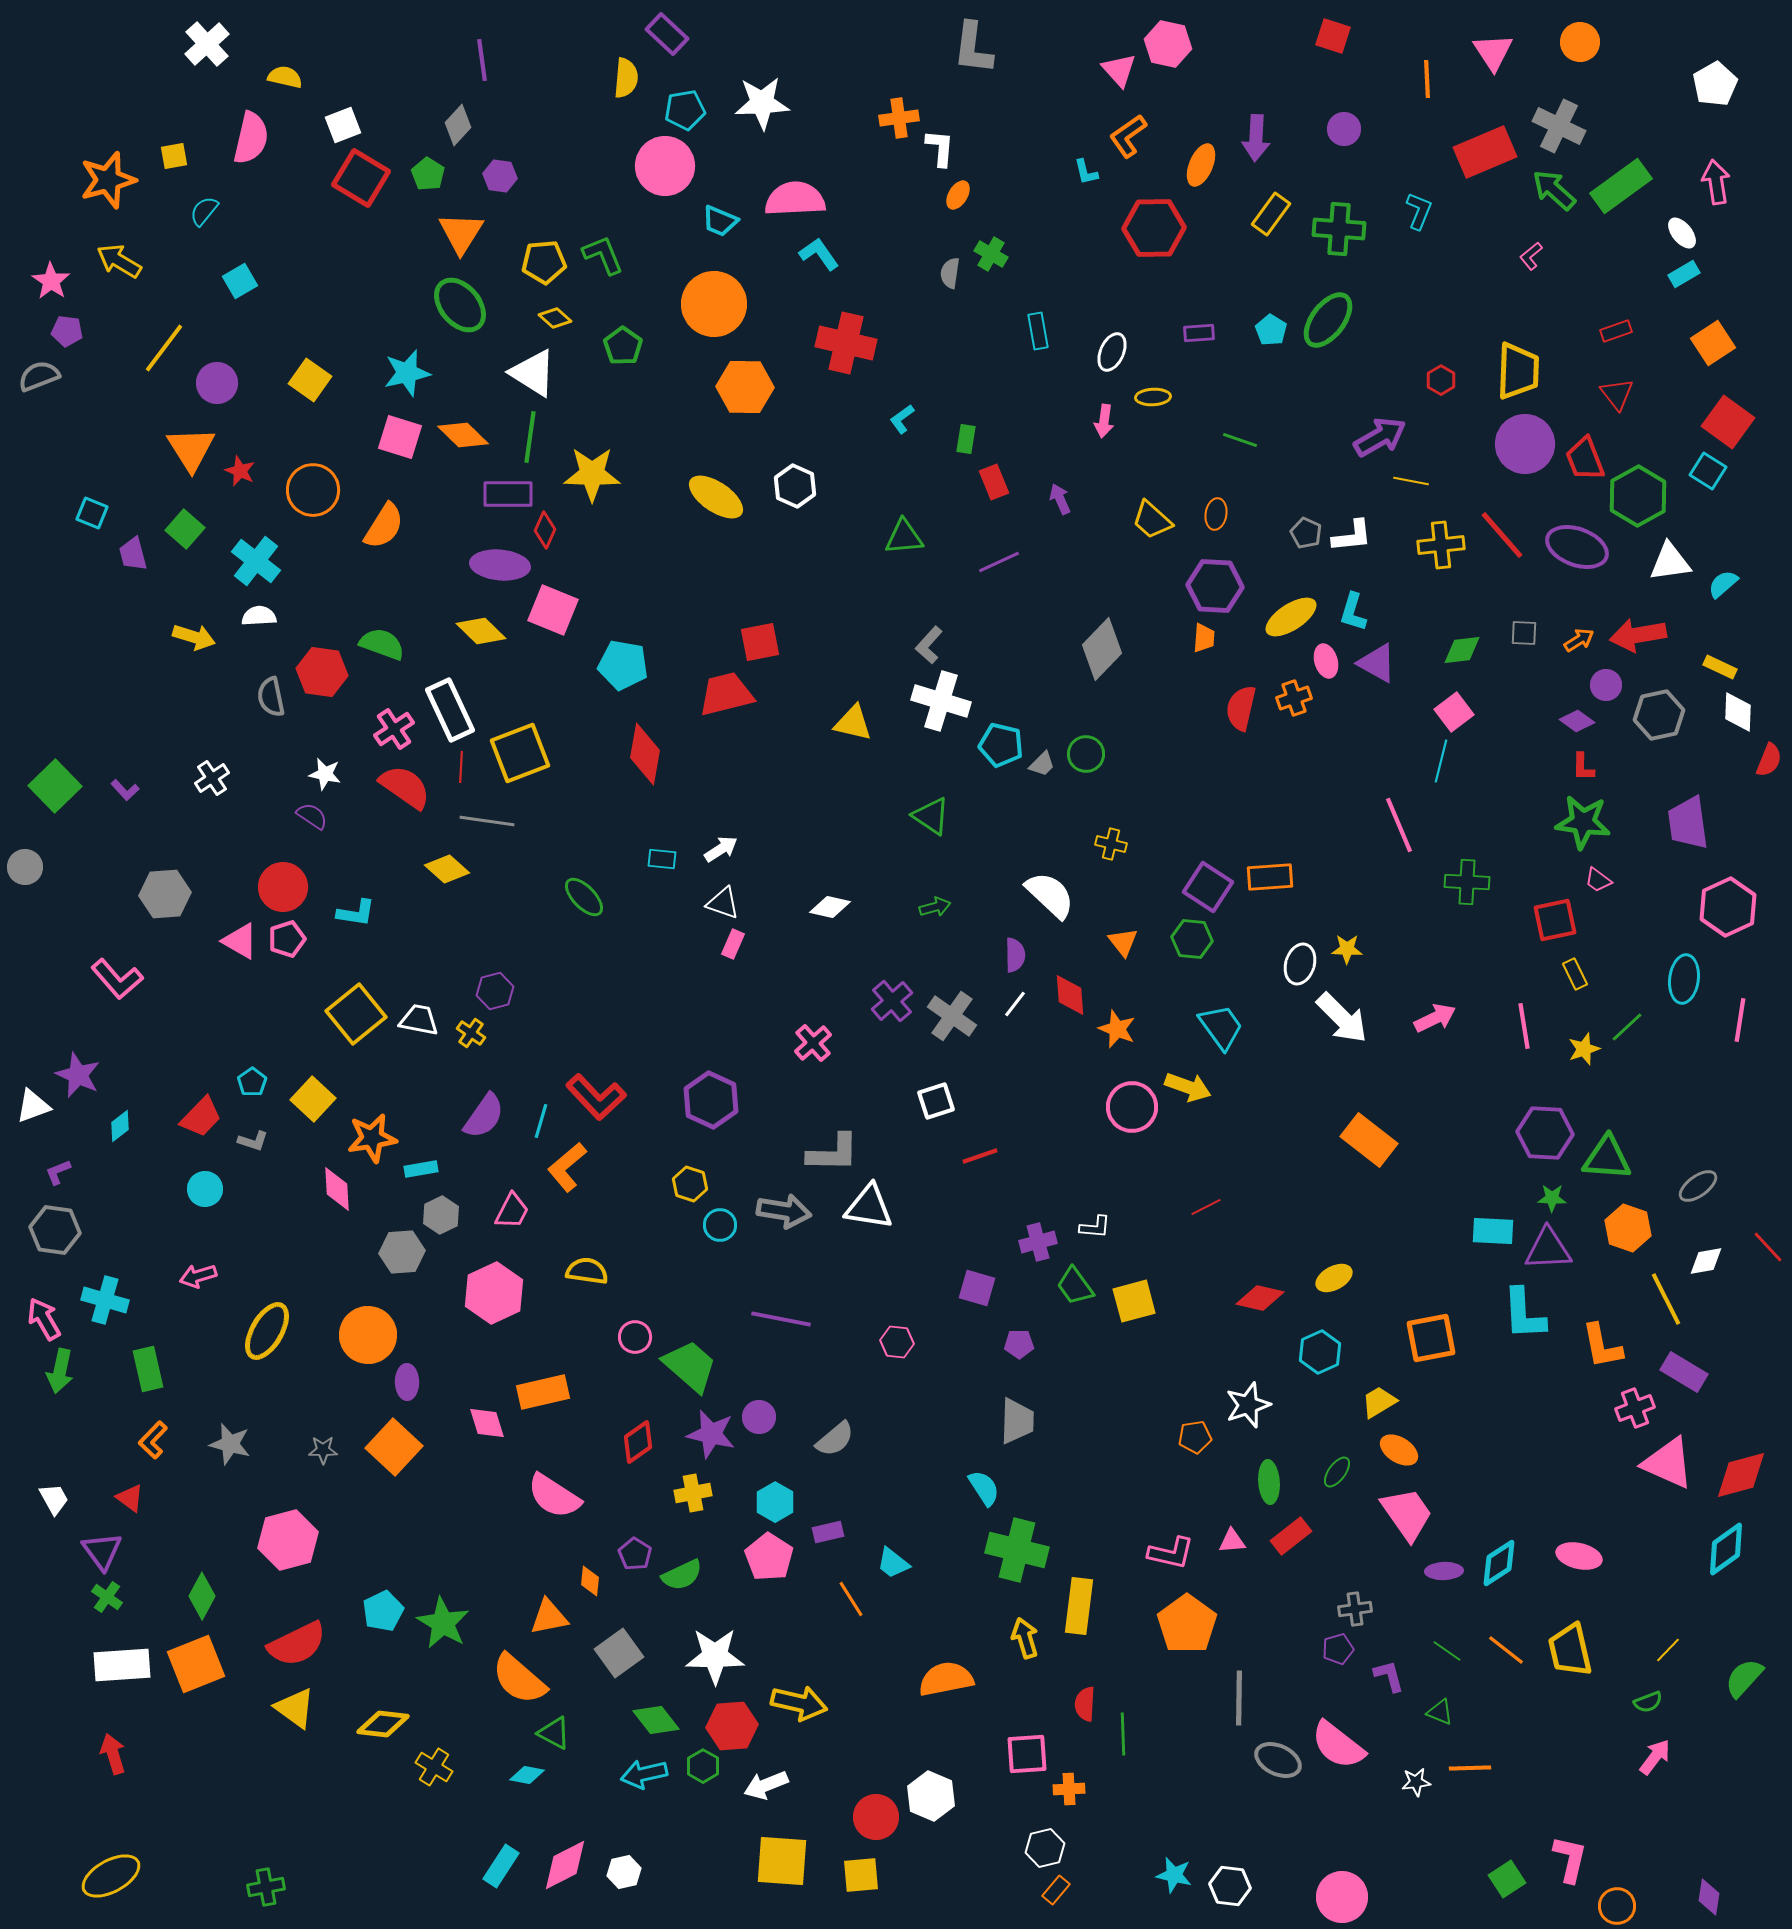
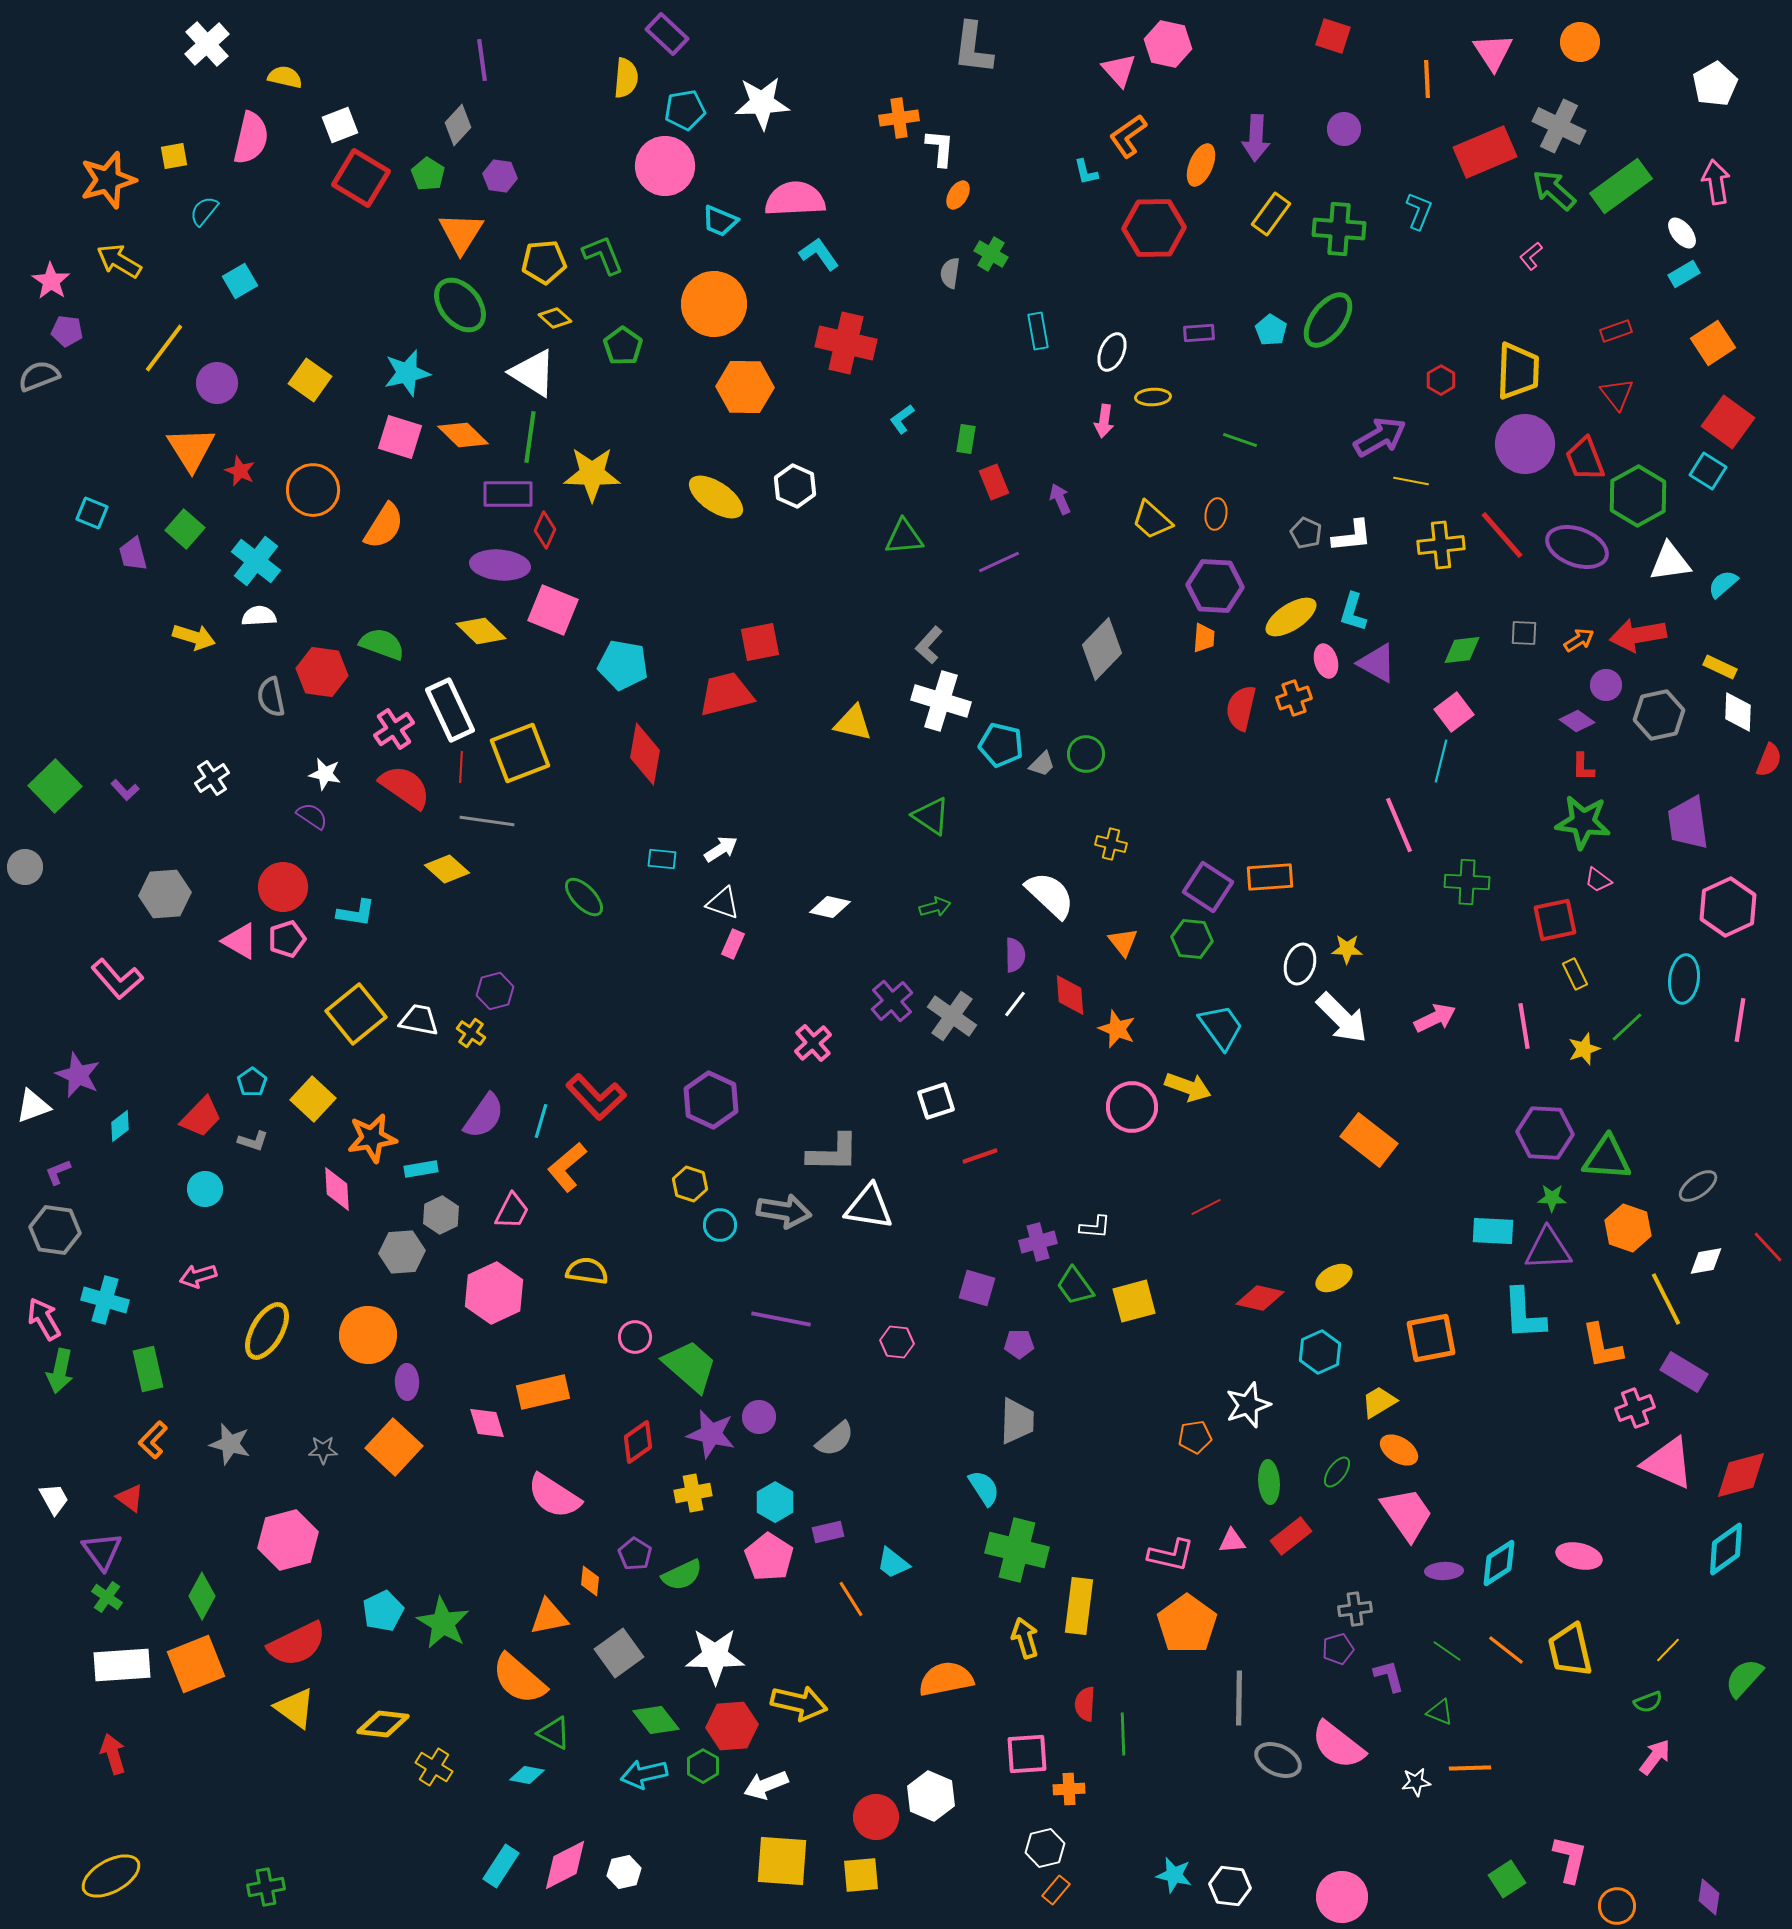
white square at (343, 125): moved 3 px left
pink L-shape at (1171, 1553): moved 2 px down
